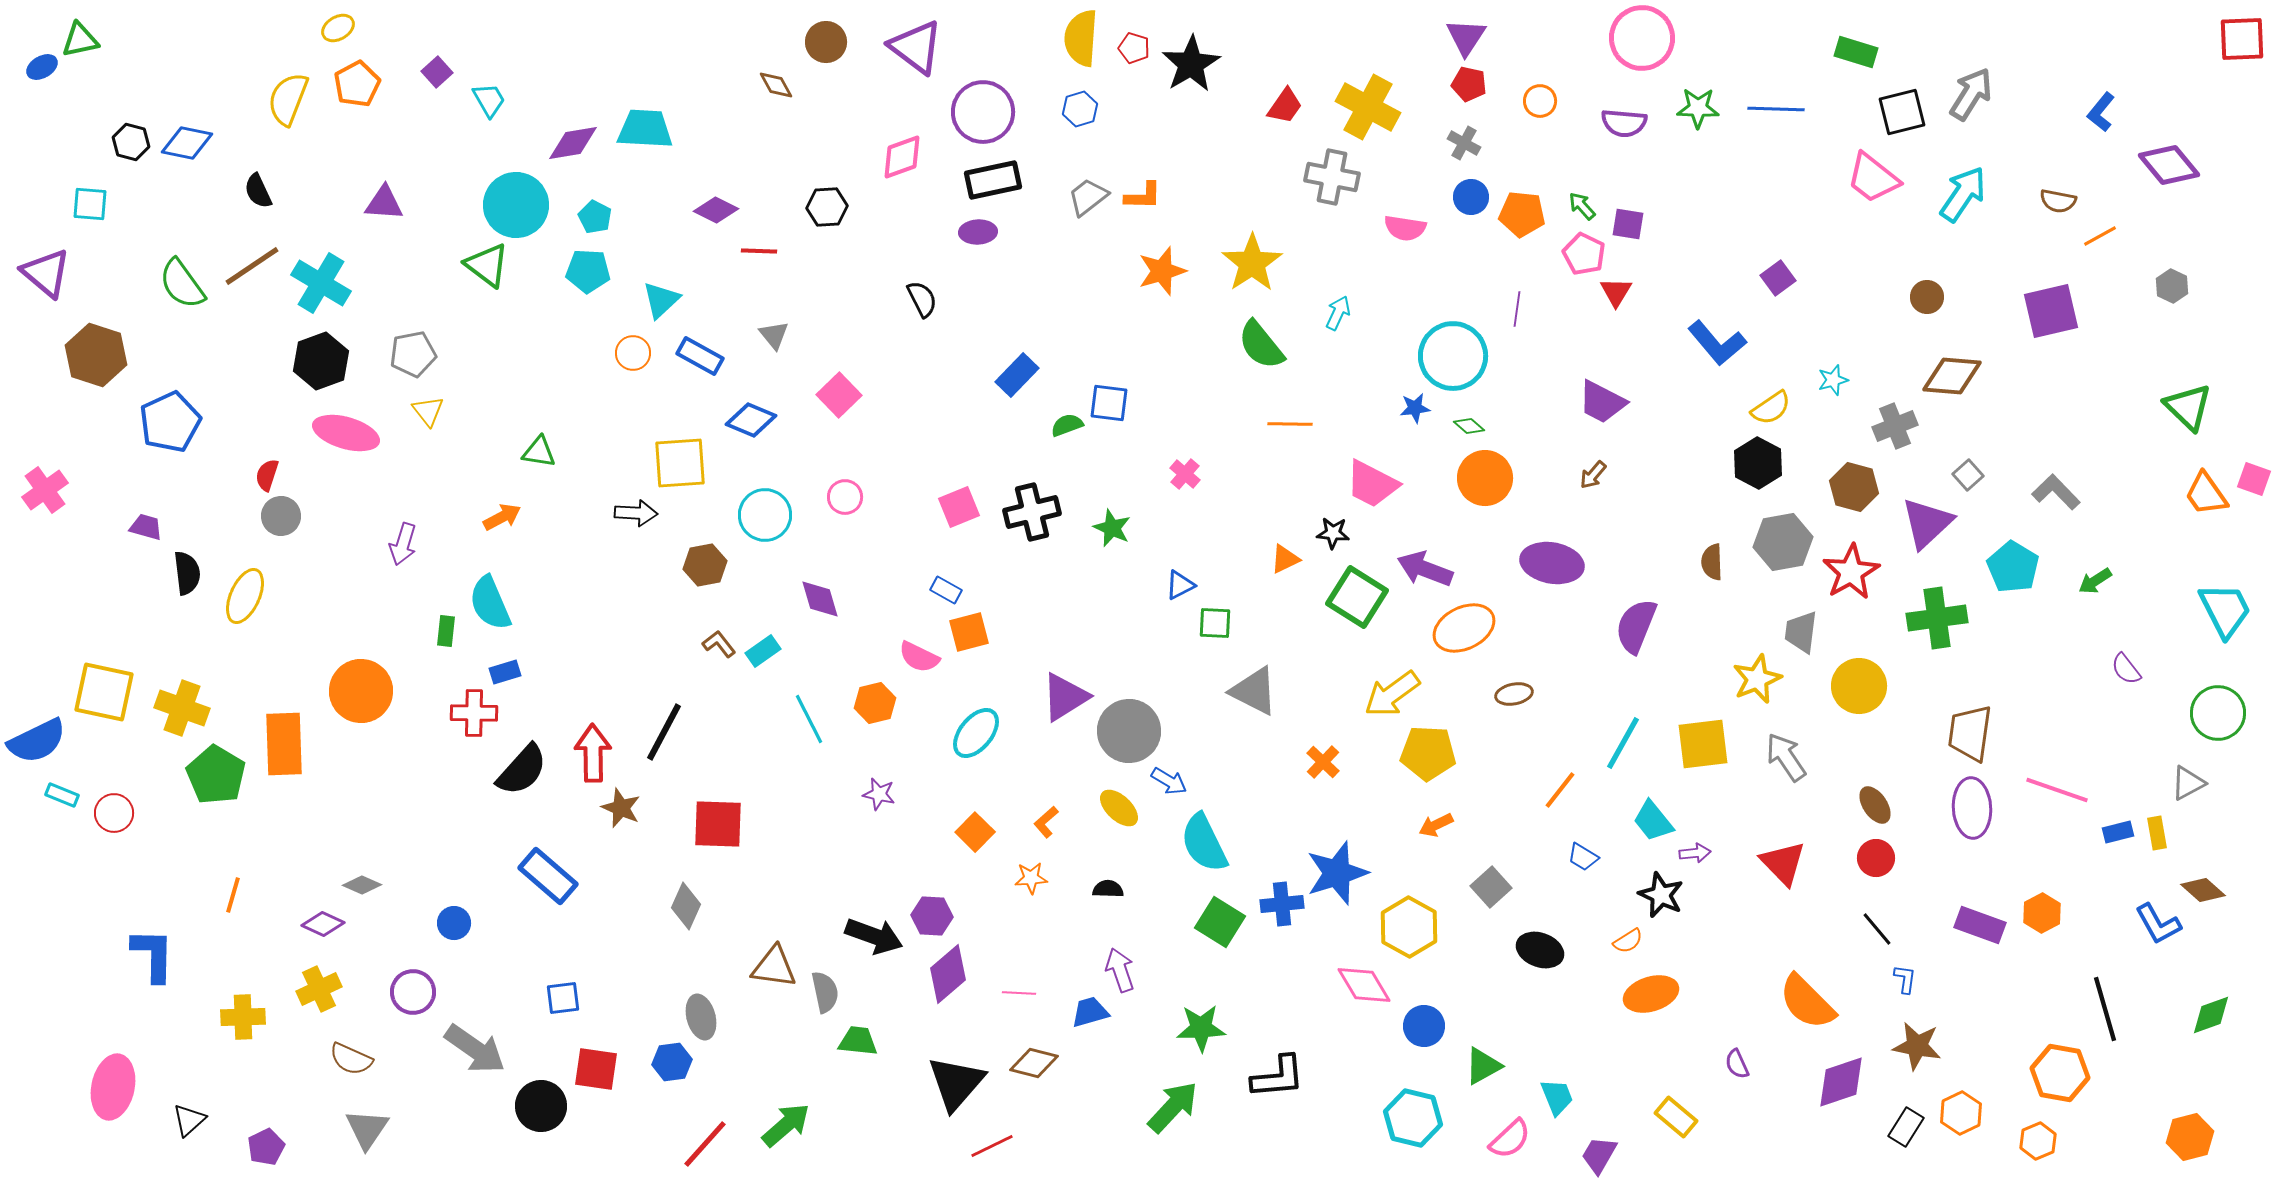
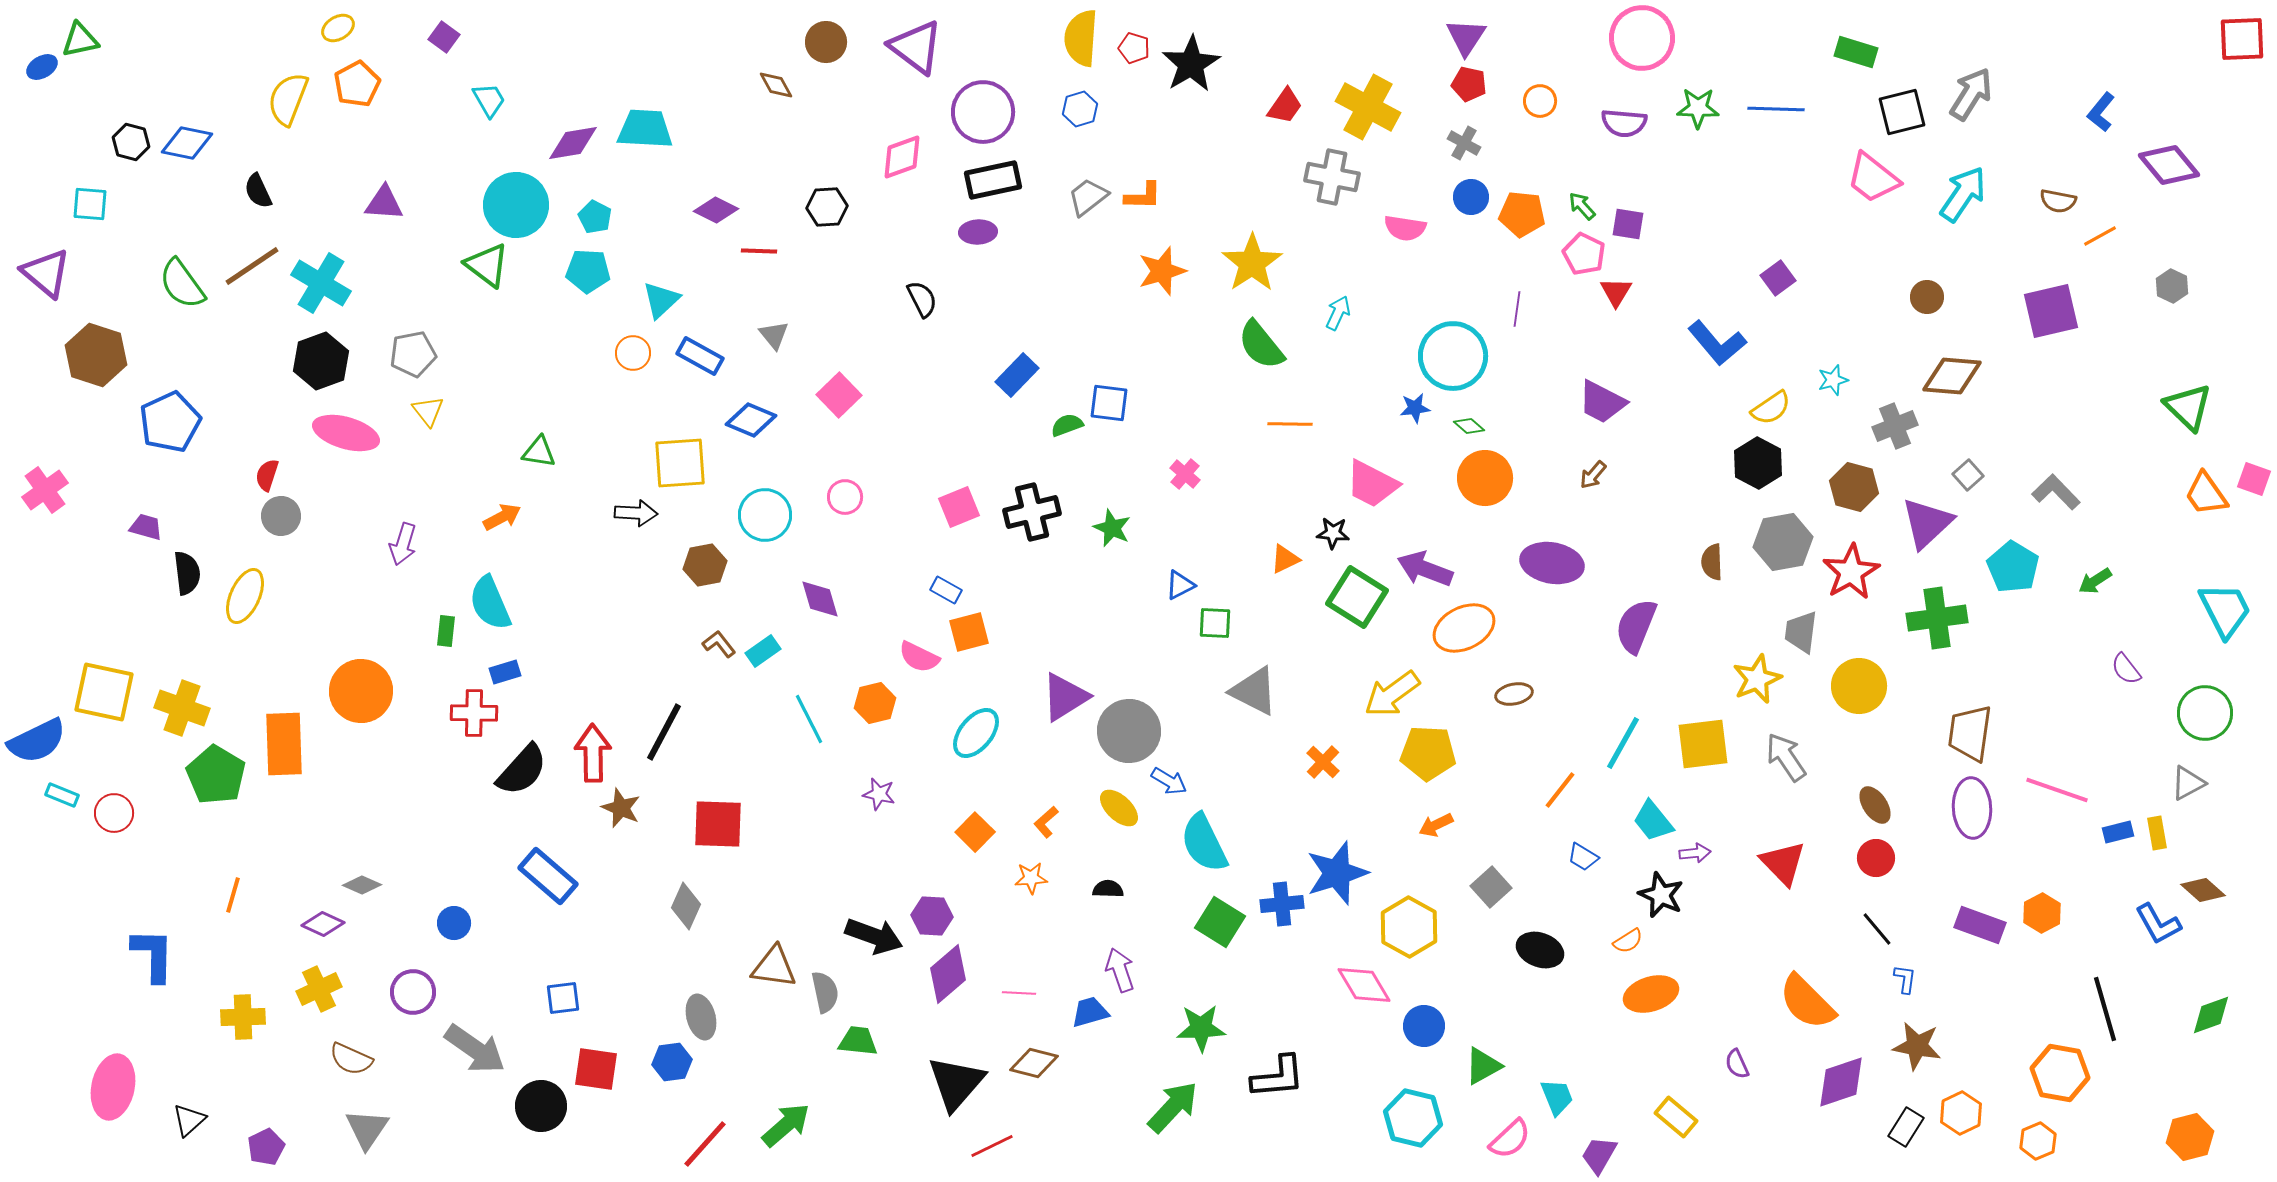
purple square at (437, 72): moved 7 px right, 35 px up; rotated 12 degrees counterclockwise
green circle at (2218, 713): moved 13 px left
